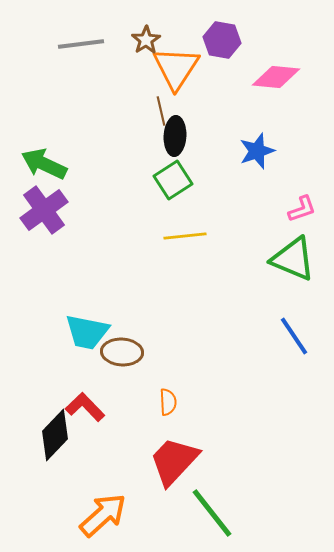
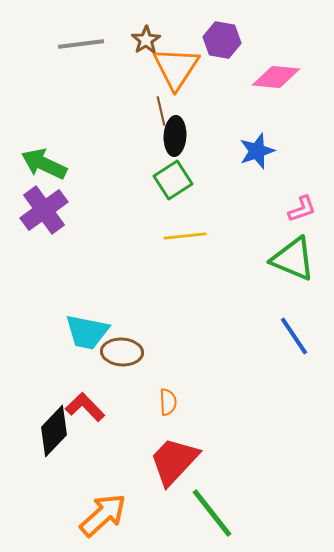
black diamond: moved 1 px left, 4 px up
